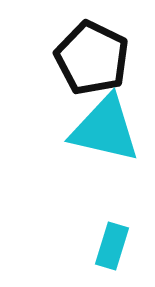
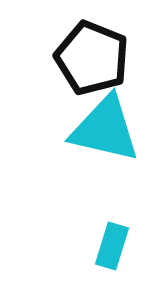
black pentagon: rotated 4 degrees counterclockwise
